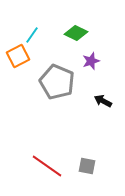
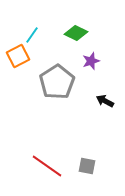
gray pentagon: rotated 16 degrees clockwise
black arrow: moved 2 px right
